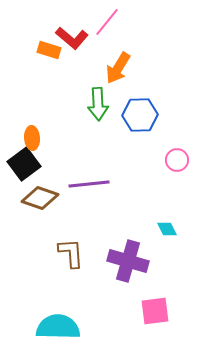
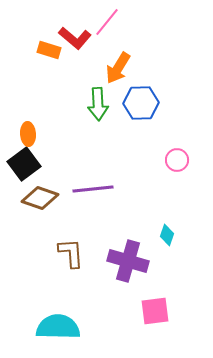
red L-shape: moved 3 px right
blue hexagon: moved 1 px right, 12 px up
orange ellipse: moved 4 px left, 4 px up
purple line: moved 4 px right, 5 px down
cyan diamond: moved 6 px down; rotated 45 degrees clockwise
